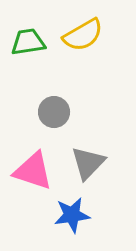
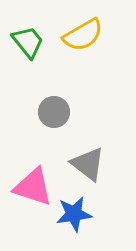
green trapezoid: rotated 60 degrees clockwise
gray triangle: moved 1 px down; rotated 36 degrees counterclockwise
pink triangle: moved 16 px down
blue star: moved 2 px right, 1 px up
